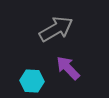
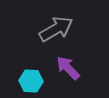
cyan hexagon: moved 1 px left
